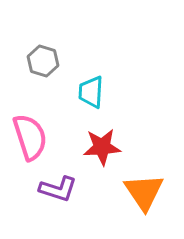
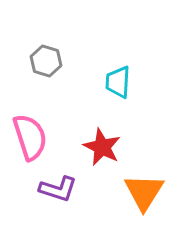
gray hexagon: moved 3 px right
cyan trapezoid: moved 27 px right, 10 px up
red star: rotated 30 degrees clockwise
orange triangle: rotated 6 degrees clockwise
